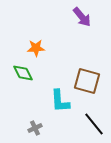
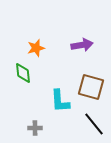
purple arrow: moved 28 px down; rotated 60 degrees counterclockwise
orange star: rotated 12 degrees counterclockwise
green diamond: rotated 20 degrees clockwise
brown square: moved 4 px right, 6 px down
gray cross: rotated 24 degrees clockwise
